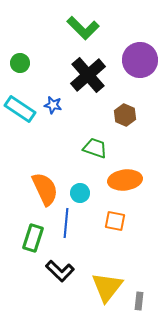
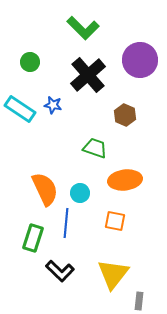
green circle: moved 10 px right, 1 px up
yellow triangle: moved 6 px right, 13 px up
